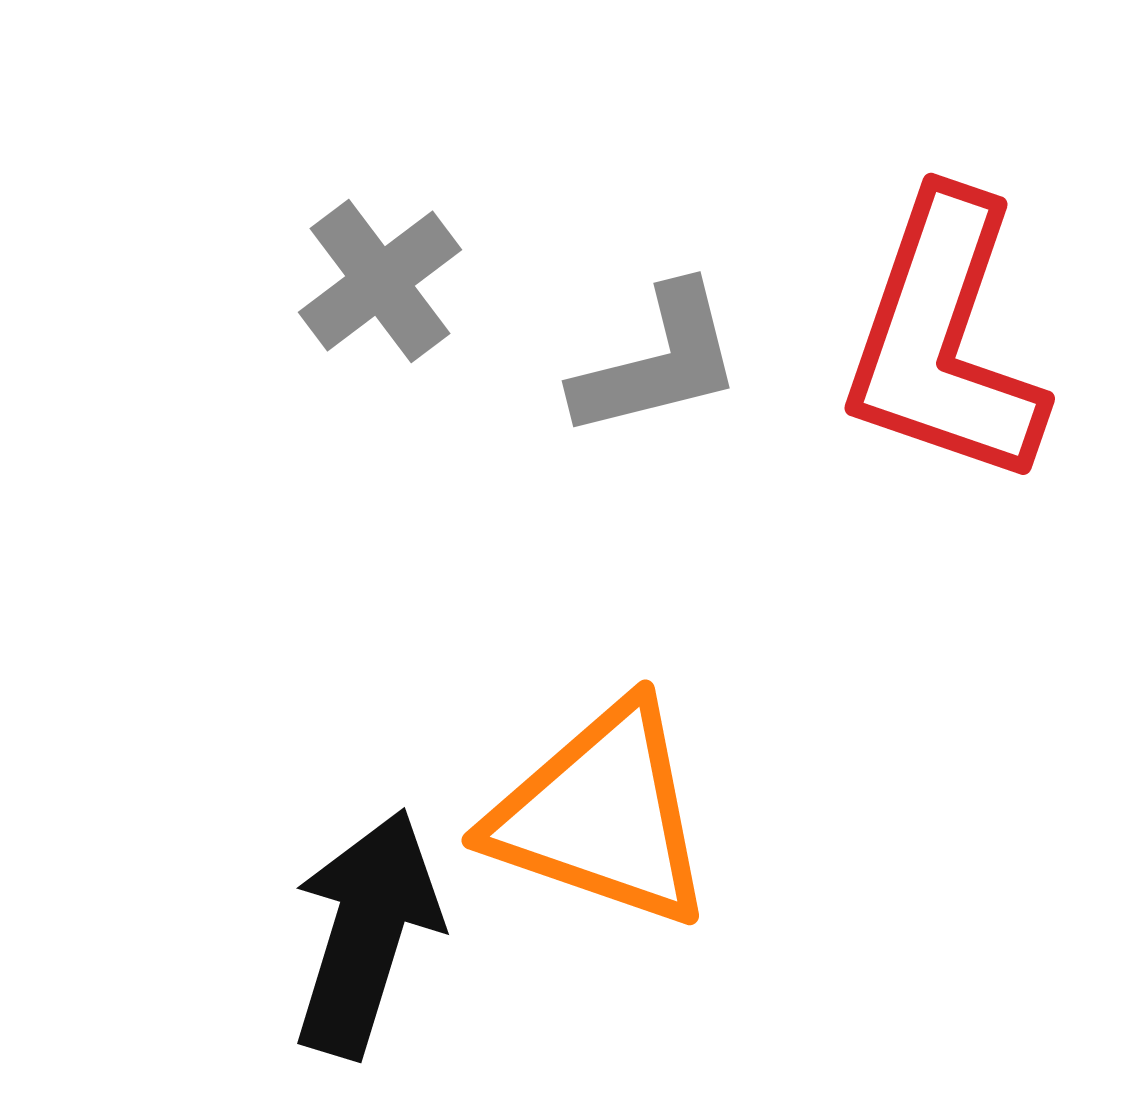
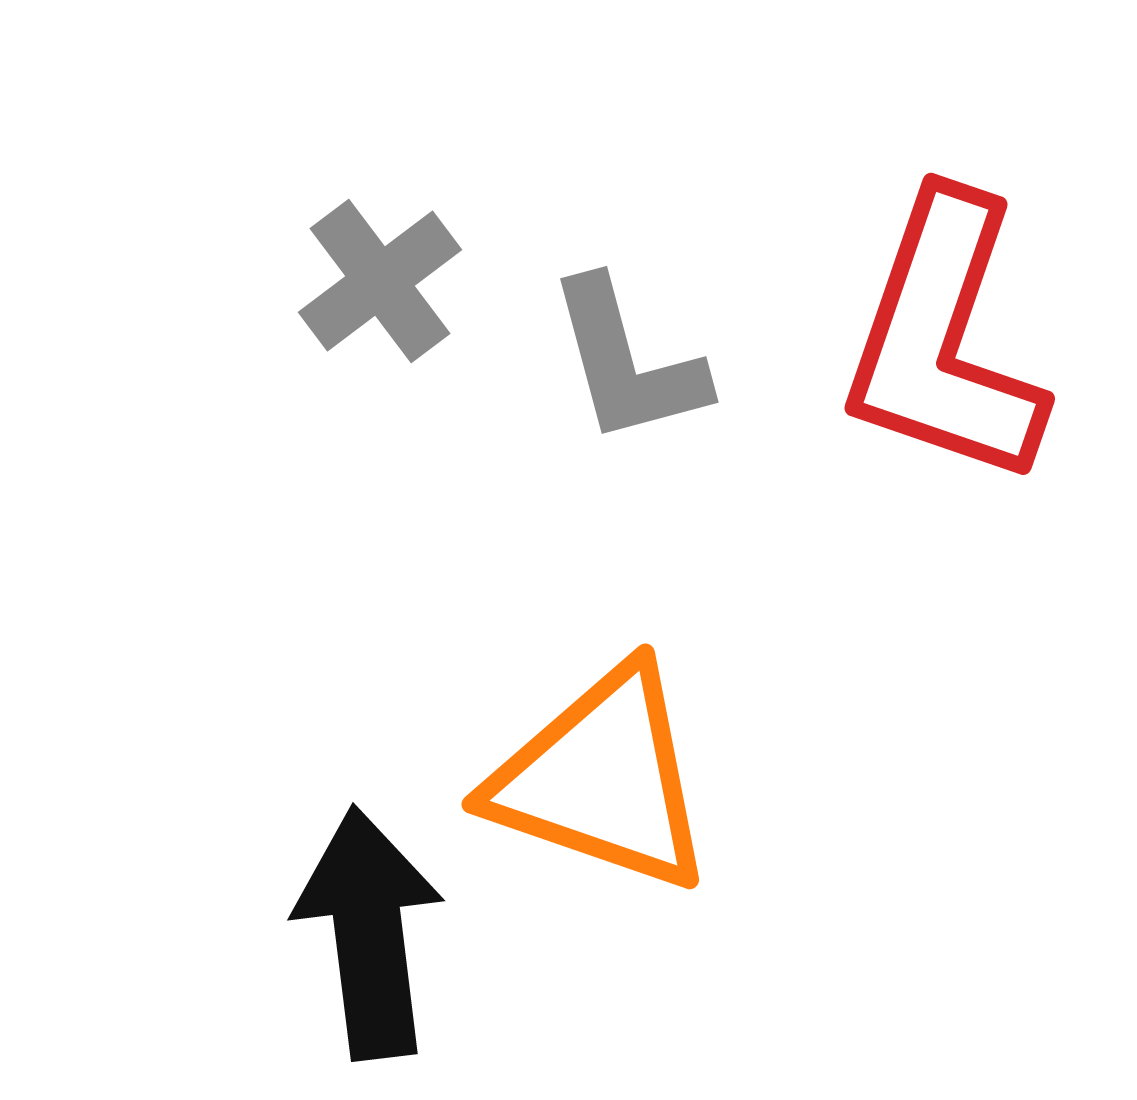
gray L-shape: moved 31 px left; rotated 89 degrees clockwise
orange triangle: moved 36 px up
black arrow: moved 3 px right; rotated 24 degrees counterclockwise
